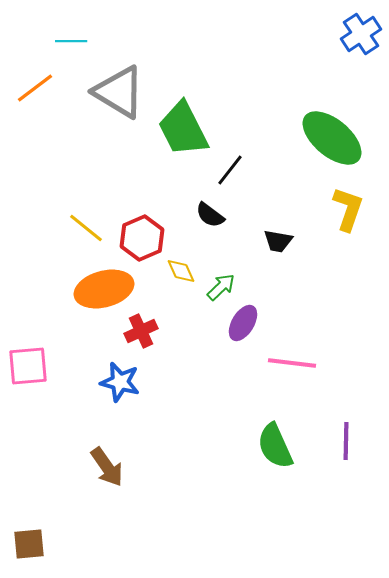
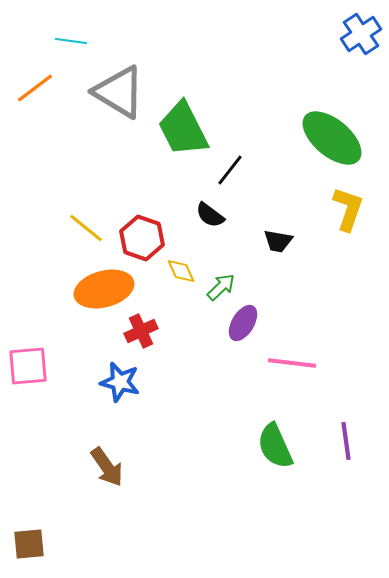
cyan line: rotated 8 degrees clockwise
red hexagon: rotated 18 degrees counterclockwise
purple line: rotated 9 degrees counterclockwise
